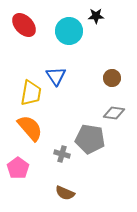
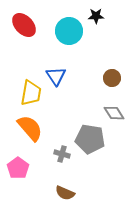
gray diamond: rotated 50 degrees clockwise
